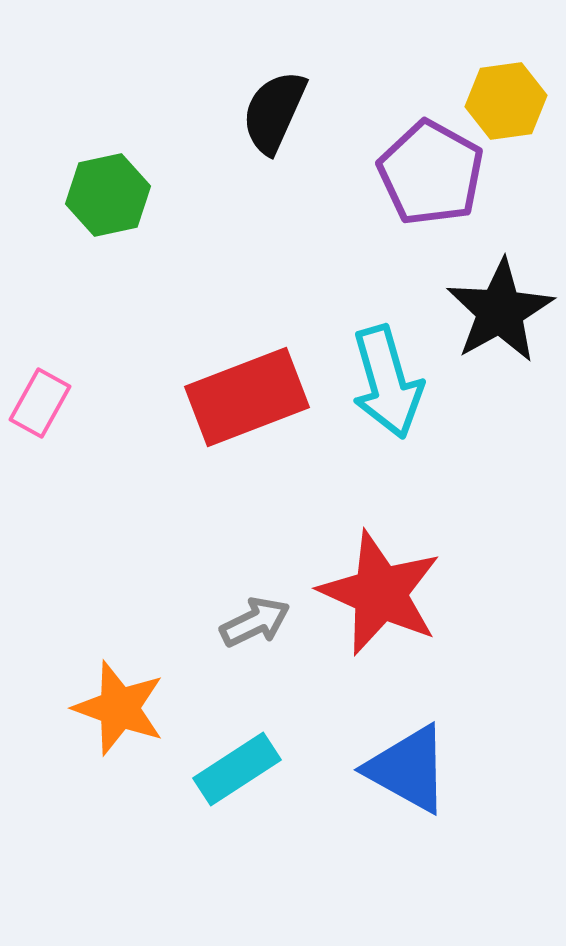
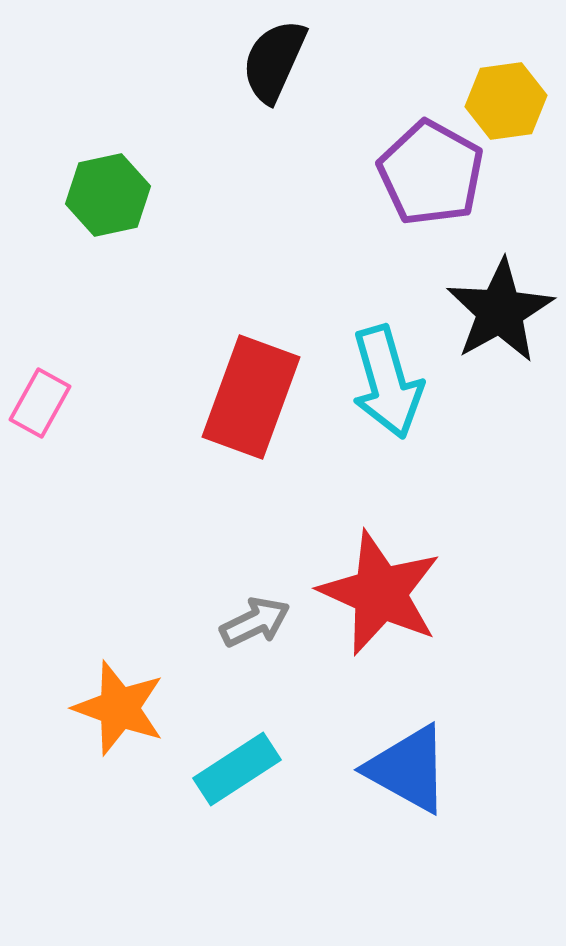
black semicircle: moved 51 px up
red rectangle: moved 4 px right; rotated 49 degrees counterclockwise
